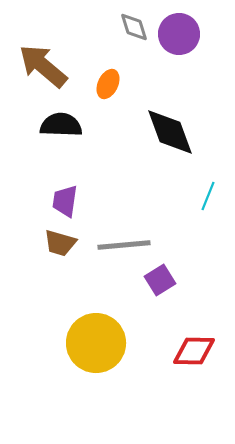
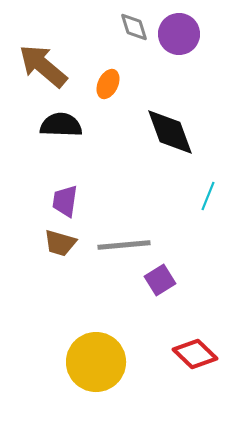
yellow circle: moved 19 px down
red diamond: moved 1 px right, 3 px down; rotated 42 degrees clockwise
